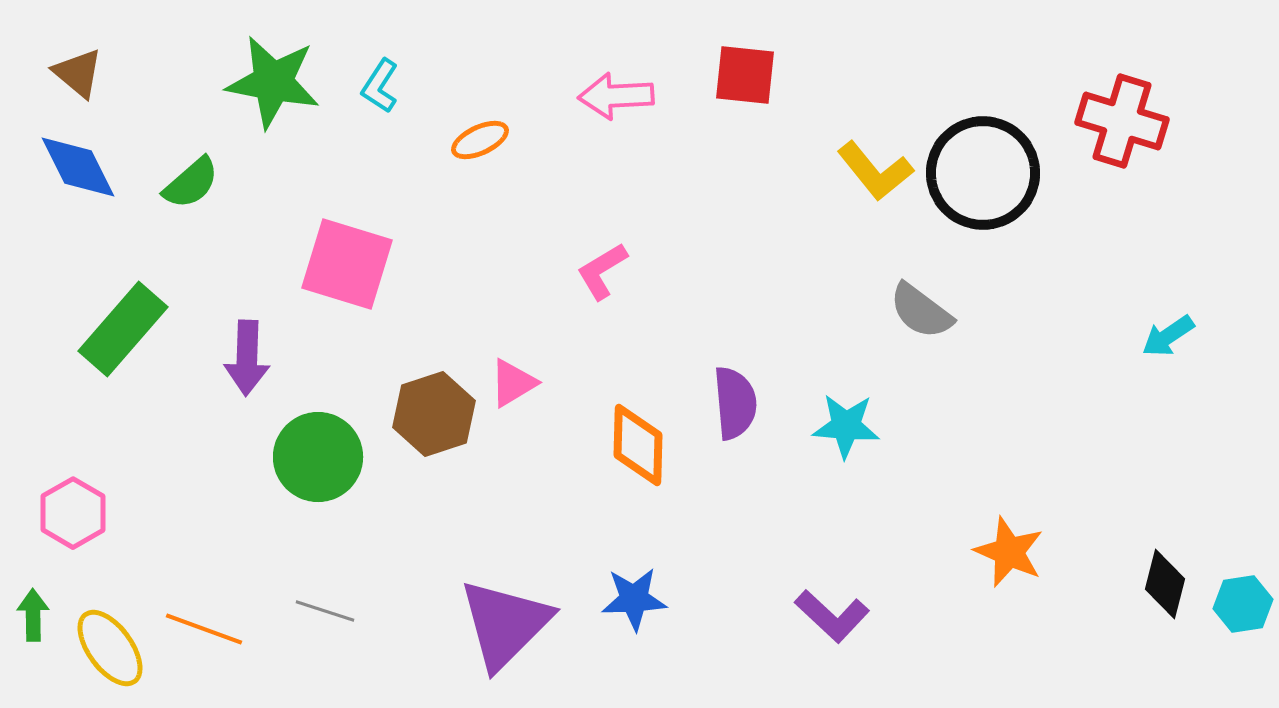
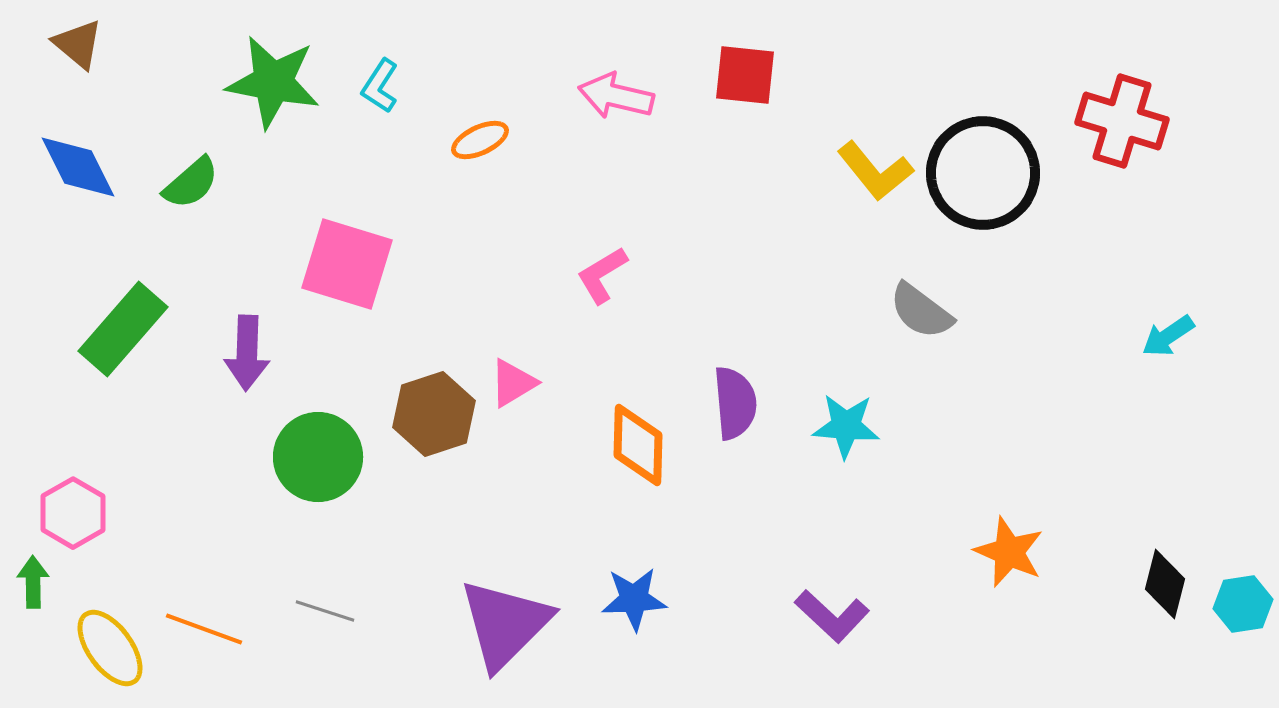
brown triangle: moved 29 px up
pink arrow: rotated 16 degrees clockwise
pink L-shape: moved 4 px down
purple arrow: moved 5 px up
green arrow: moved 33 px up
